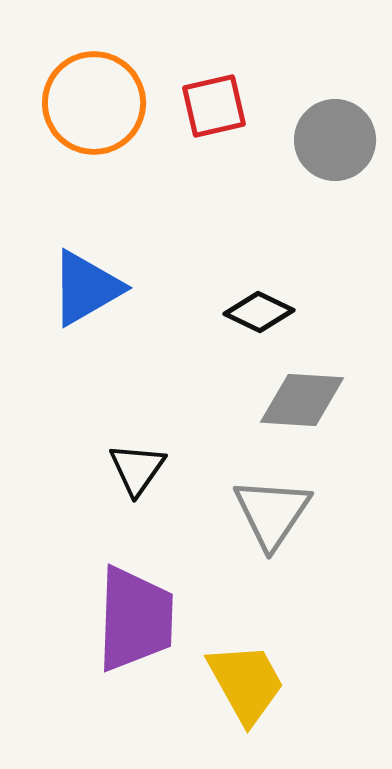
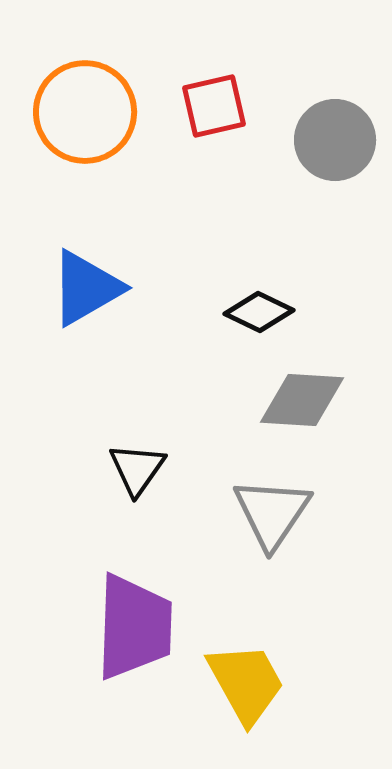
orange circle: moved 9 px left, 9 px down
purple trapezoid: moved 1 px left, 8 px down
